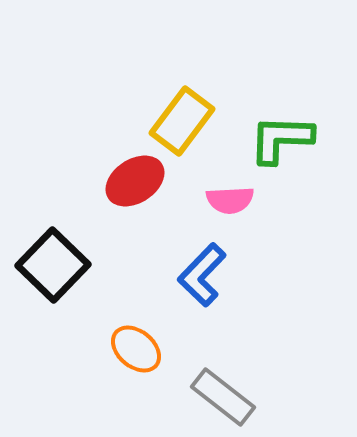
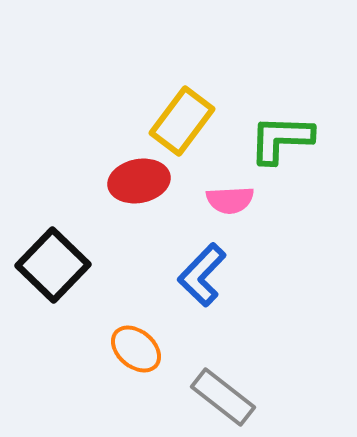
red ellipse: moved 4 px right; rotated 22 degrees clockwise
